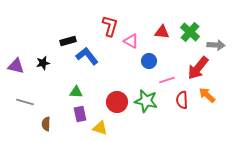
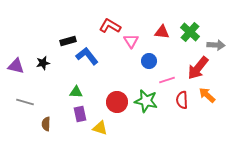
red L-shape: rotated 75 degrees counterclockwise
pink triangle: rotated 28 degrees clockwise
